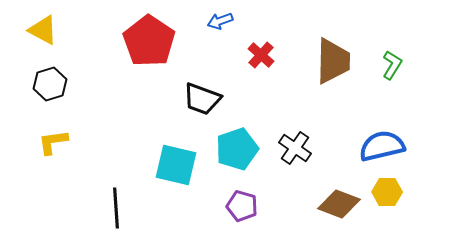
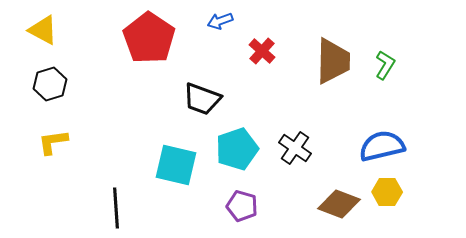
red pentagon: moved 3 px up
red cross: moved 1 px right, 4 px up
green L-shape: moved 7 px left
